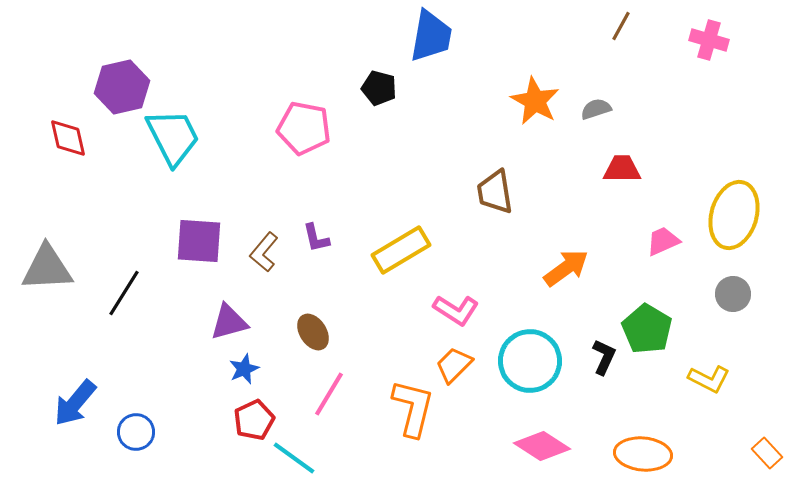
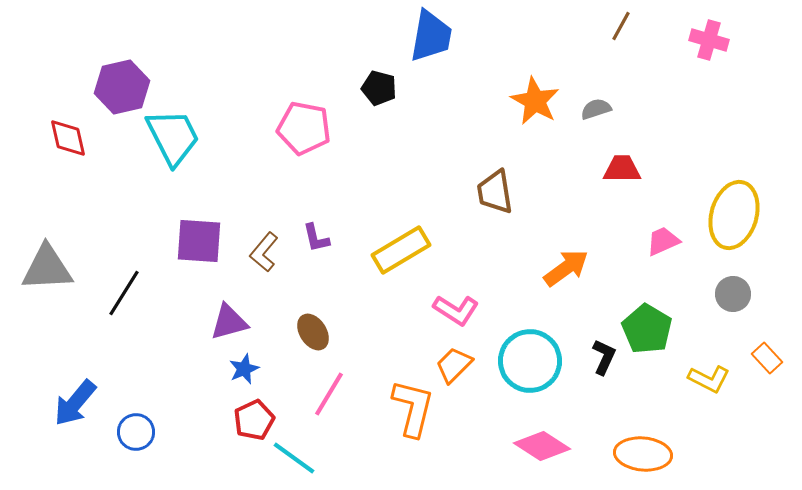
orange rectangle: moved 95 px up
